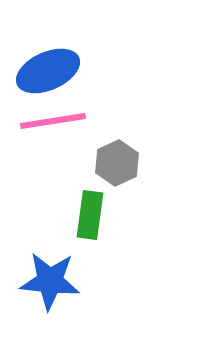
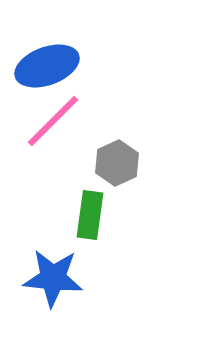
blue ellipse: moved 1 px left, 5 px up; rotated 4 degrees clockwise
pink line: rotated 36 degrees counterclockwise
blue star: moved 3 px right, 3 px up
